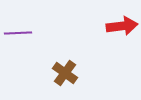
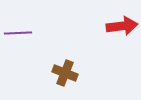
brown cross: rotated 15 degrees counterclockwise
